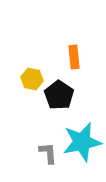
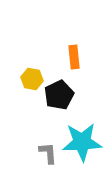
black pentagon: rotated 12 degrees clockwise
cyan star: rotated 9 degrees clockwise
